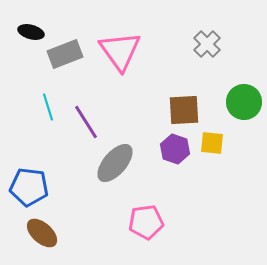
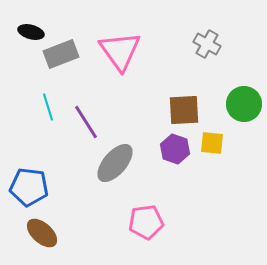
gray cross: rotated 16 degrees counterclockwise
gray rectangle: moved 4 px left
green circle: moved 2 px down
